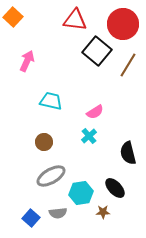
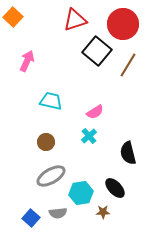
red triangle: rotated 25 degrees counterclockwise
brown circle: moved 2 px right
